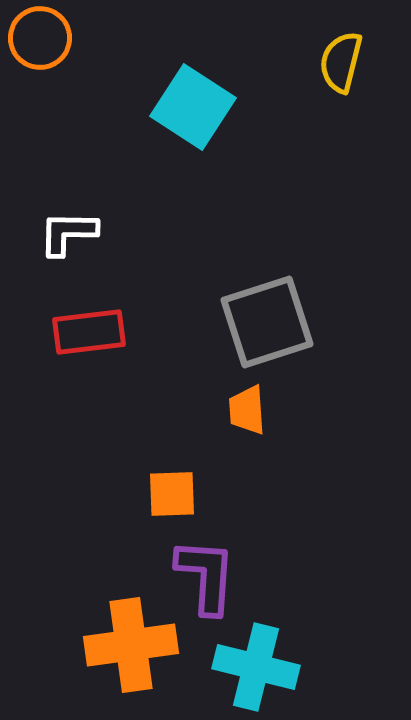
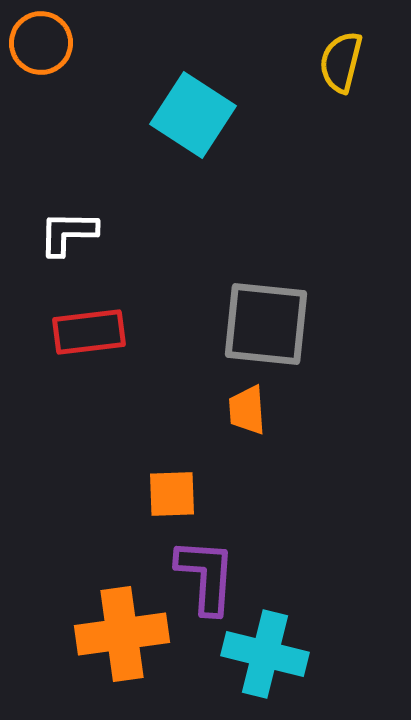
orange circle: moved 1 px right, 5 px down
cyan square: moved 8 px down
gray square: moved 1 px left, 2 px down; rotated 24 degrees clockwise
orange cross: moved 9 px left, 11 px up
cyan cross: moved 9 px right, 13 px up
